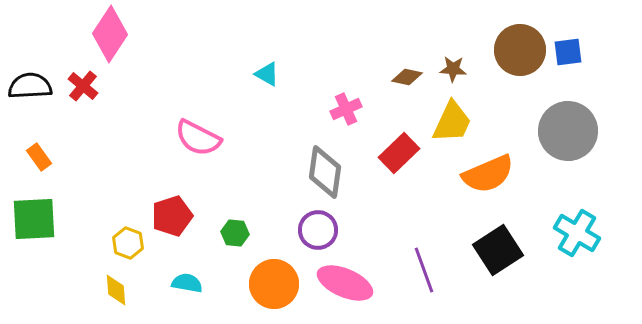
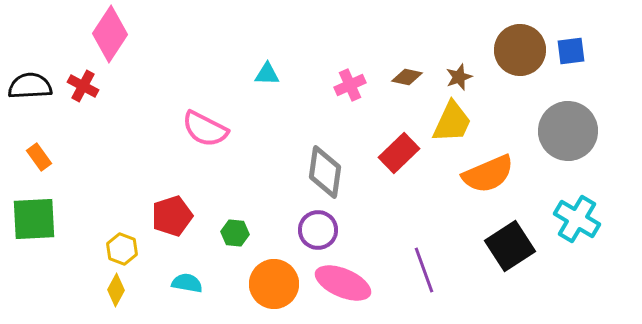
blue square: moved 3 px right, 1 px up
brown star: moved 6 px right, 8 px down; rotated 24 degrees counterclockwise
cyan triangle: rotated 28 degrees counterclockwise
red cross: rotated 12 degrees counterclockwise
pink cross: moved 4 px right, 24 px up
pink semicircle: moved 7 px right, 9 px up
cyan cross: moved 14 px up
yellow hexagon: moved 6 px left, 6 px down
black square: moved 12 px right, 4 px up
pink ellipse: moved 2 px left
yellow diamond: rotated 32 degrees clockwise
